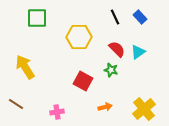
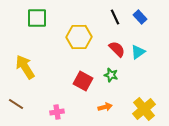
green star: moved 5 px down
